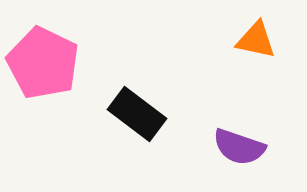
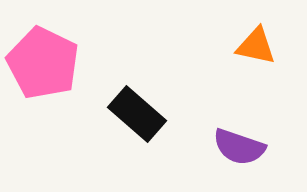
orange triangle: moved 6 px down
black rectangle: rotated 4 degrees clockwise
